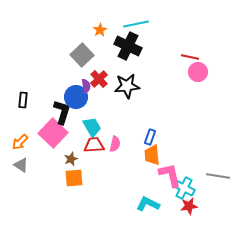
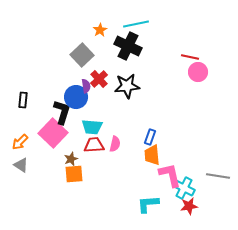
cyan trapezoid: rotated 125 degrees clockwise
orange square: moved 4 px up
cyan L-shape: rotated 30 degrees counterclockwise
